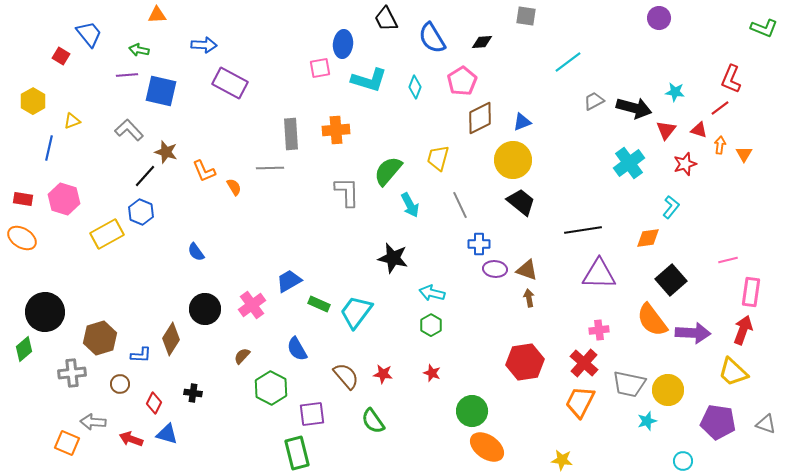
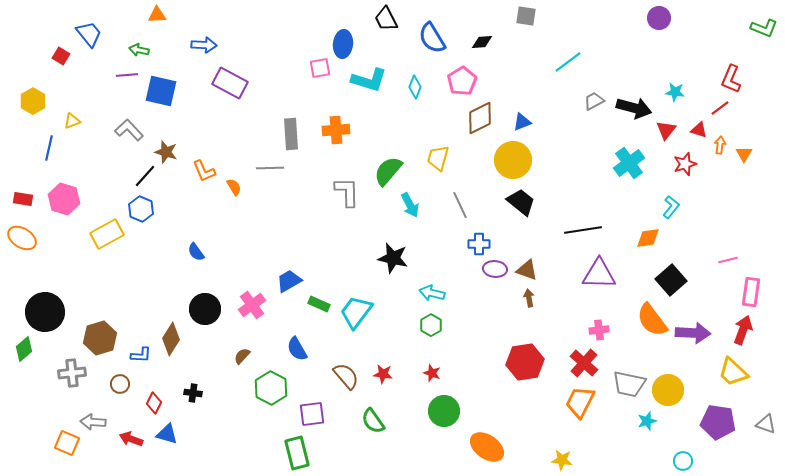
blue hexagon at (141, 212): moved 3 px up
green circle at (472, 411): moved 28 px left
